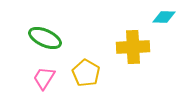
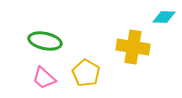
green ellipse: moved 3 px down; rotated 12 degrees counterclockwise
yellow cross: rotated 12 degrees clockwise
pink trapezoid: rotated 80 degrees counterclockwise
